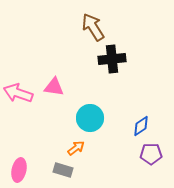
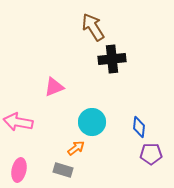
pink triangle: rotated 30 degrees counterclockwise
pink arrow: moved 29 px down; rotated 8 degrees counterclockwise
cyan circle: moved 2 px right, 4 px down
blue diamond: moved 2 px left, 1 px down; rotated 50 degrees counterclockwise
